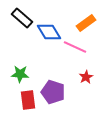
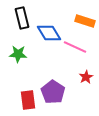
black rectangle: rotated 35 degrees clockwise
orange rectangle: moved 1 px left, 2 px up; rotated 54 degrees clockwise
blue diamond: moved 1 px down
green star: moved 2 px left, 20 px up
purple pentagon: rotated 15 degrees clockwise
